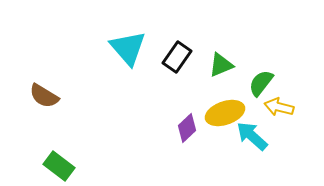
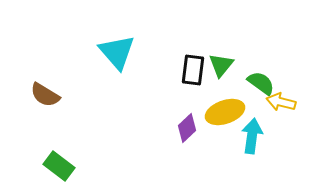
cyan triangle: moved 11 px left, 4 px down
black rectangle: moved 16 px right, 13 px down; rotated 28 degrees counterclockwise
green triangle: rotated 28 degrees counterclockwise
green semicircle: rotated 88 degrees clockwise
brown semicircle: moved 1 px right, 1 px up
yellow arrow: moved 2 px right, 5 px up
yellow ellipse: moved 1 px up
cyan arrow: rotated 56 degrees clockwise
